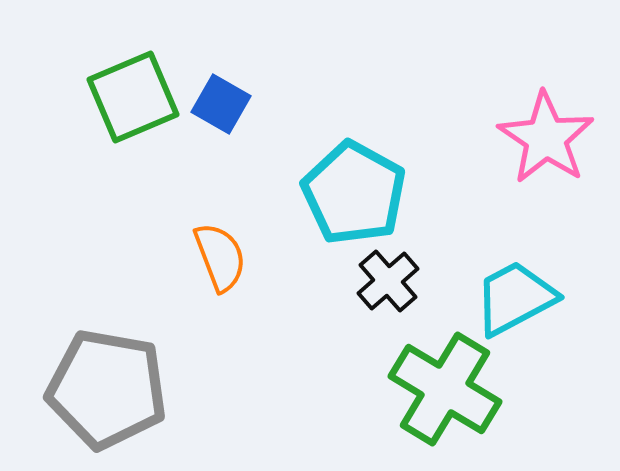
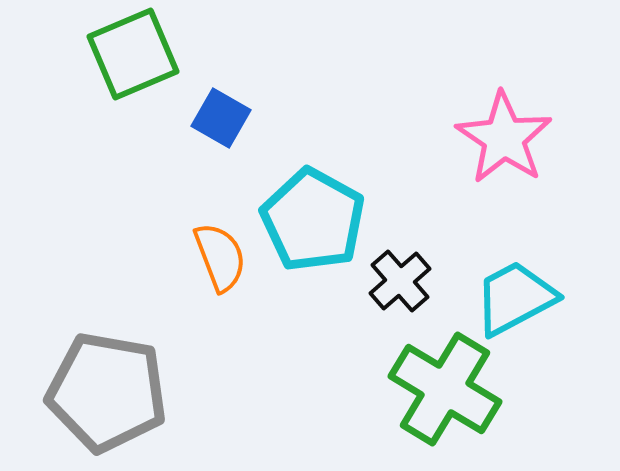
green square: moved 43 px up
blue square: moved 14 px down
pink star: moved 42 px left
cyan pentagon: moved 41 px left, 27 px down
black cross: moved 12 px right
gray pentagon: moved 3 px down
